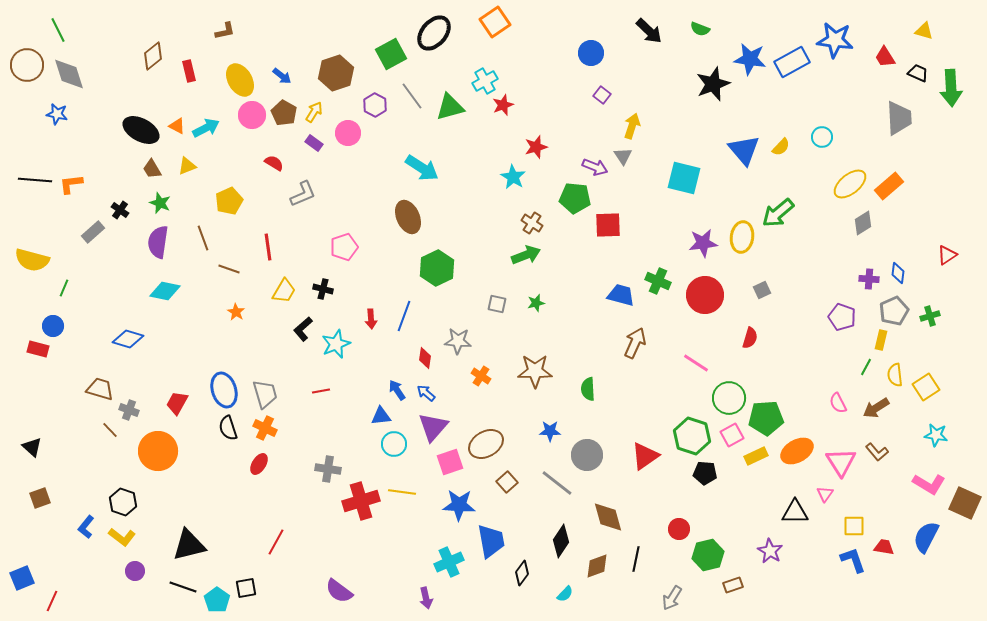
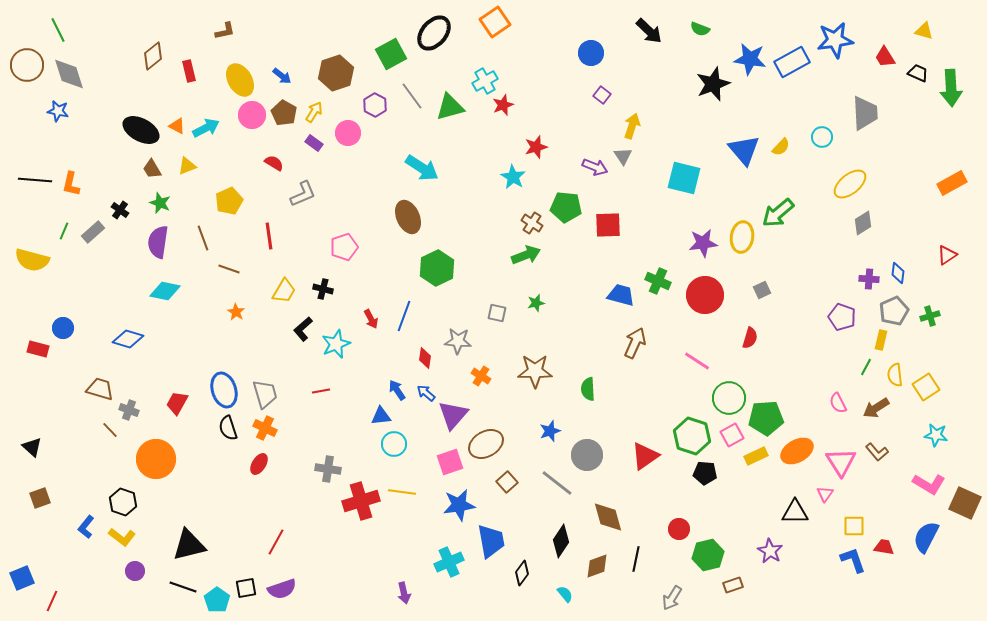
blue star at (835, 40): rotated 15 degrees counterclockwise
blue star at (57, 114): moved 1 px right, 3 px up
gray trapezoid at (899, 118): moved 34 px left, 5 px up
orange L-shape at (71, 184): rotated 70 degrees counterclockwise
orange rectangle at (889, 186): moved 63 px right, 3 px up; rotated 12 degrees clockwise
green pentagon at (575, 198): moved 9 px left, 9 px down
red line at (268, 247): moved 1 px right, 11 px up
green line at (64, 288): moved 57 px up
gray square at (497, 304): moved 9 px down
red arrow at (371, 319): rotated 24 degrees counterclockwise
blue circle at (53, 326): moved 10 px right, 2 px down
pink line at (696, 363): moved 1 px right, 2 px up
purple triangle at (433, 427): moved 20 px right, 12 px up
blue star at (550, 431): rotated 20 degrees counterclockwise
orange circle at (158, 451): moved 2 px left, 8 px down
blue star at (459, 505): rotated 12 degrees counterclockwise
purple semicircle at (339, 591): moved 57 px left, 2 px up; rotated 56 degrees counterclockwise
cyan semicircle at (565, 594): rotated 84 degrees counterclockwise
purple arrow at (426, 598): moved 22 px left, 5 px up
